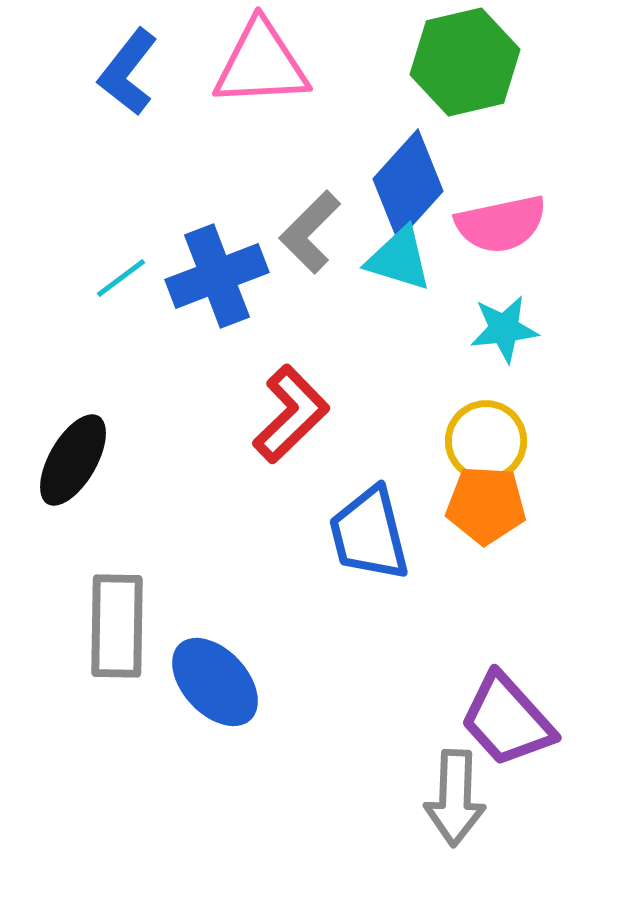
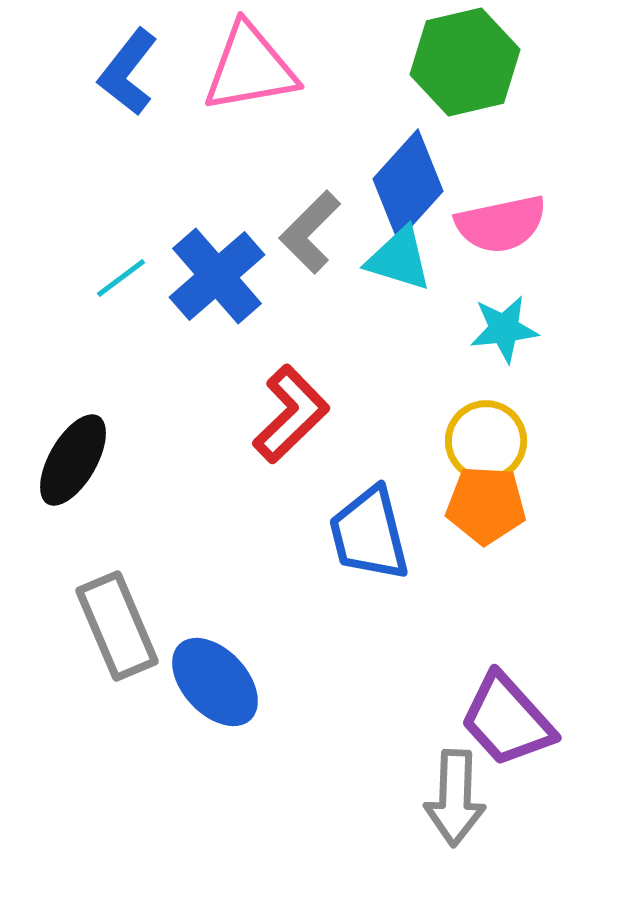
pink triangle: moved 11 px left, 4 px down; rotated 7 degrees counterclockwise
blue cross: rotated 20 degrees counterclockwise
gray rectangle: rotated 24 degrees counterclockwise
